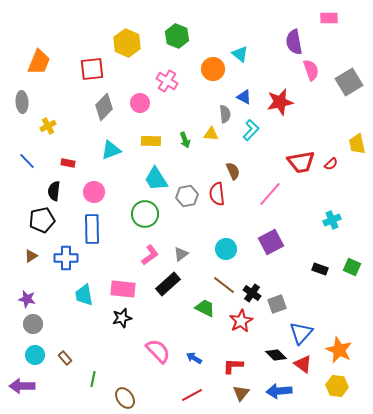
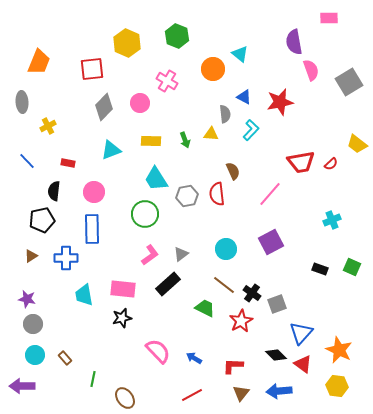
yellow trapezoid at (357, 144): rotated 40 degrees counterclockwise
